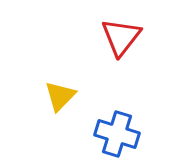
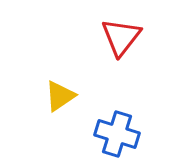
yellow triangle: rotated 12 degrees clockwise
